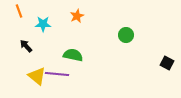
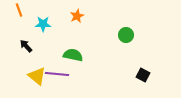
orange line: moved 1 px up
black square: moved 24 px left, 12 px down
